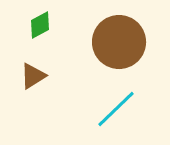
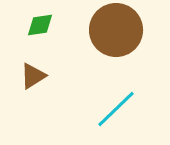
green diamond: rotated 20 degrees clockwise
brown circle: moved 3 px left, 12 px up
